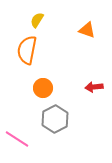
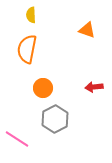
yellow semicircle: moved 6 px left, 5 px up; rotated 35 degrees counterclockwise
orange semicircle: moved 1 px up
